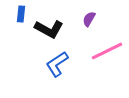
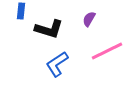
blue rectangle: moved 3 px up
black L-shape: rotated 12 degrees counterclockwise
